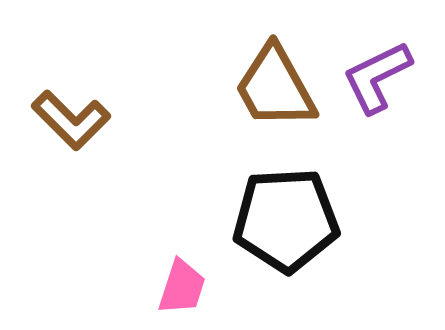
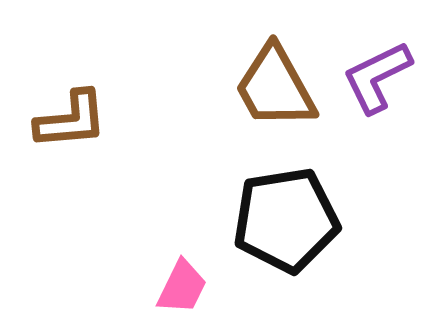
brown L-shape: rotated 50 degrees counterclockwise
black pentagon: rotated 6 degrees counterclockwise
pink trapezoid: rotated 8 degrees clockwise
